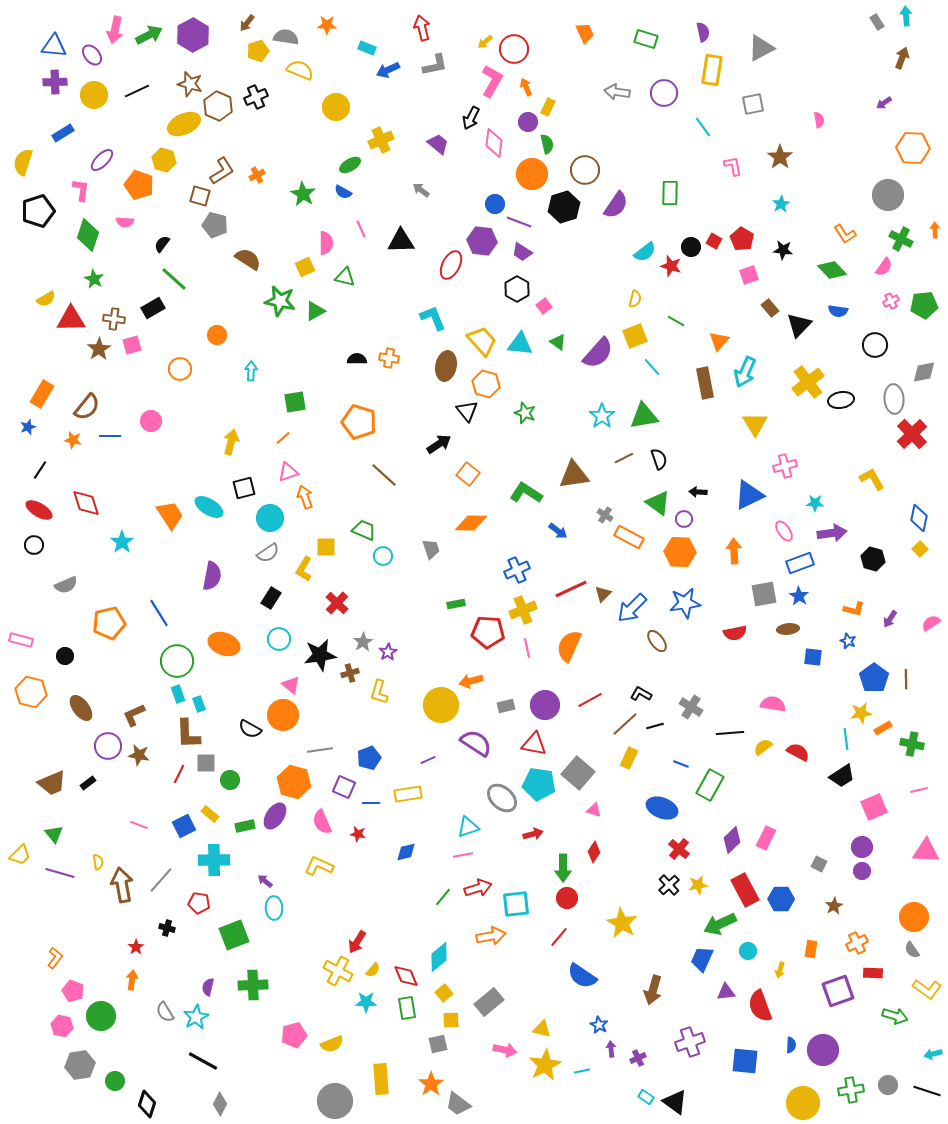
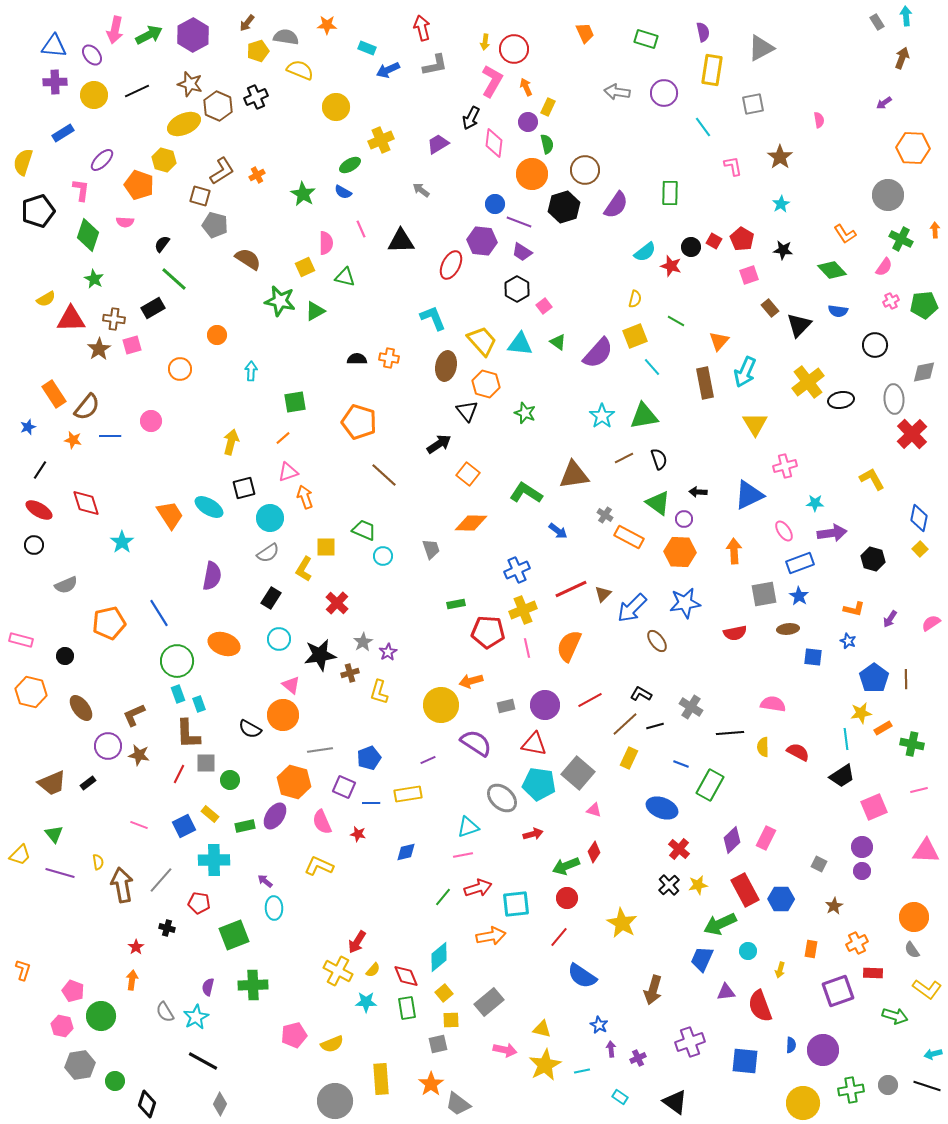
yellow arrow at (485, 42): rotated 42 degrees counterclockwise
purple trapezoid at (438, 144): rotated 70 degrees counterclockwise
orange rectangle at (42, 394): moved 12 px right; rotated 64 degrees counterclockwise
yellow semicircle at (763, 747): rotated 54 degrees counterclockwise
green arrow at (563, 868): moved 3 px right, 2 px up; rotated 68 degrees clockwise
orange L-shape at (55, 958): moved 32 px left, 12 px down; rotated 20 degrees counterclockwise
black line at (927, 1091): moved 5 px up
cyan rectangle at (646, 1097): moved 26 px left
